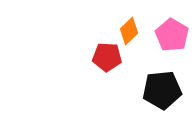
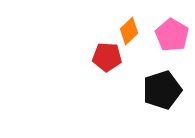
black pentagon: rotated 12 degrees counterclockwise
